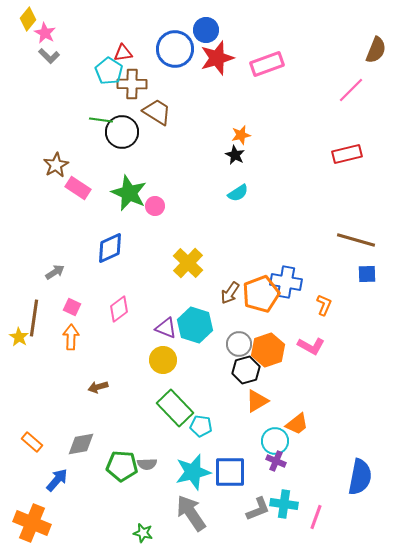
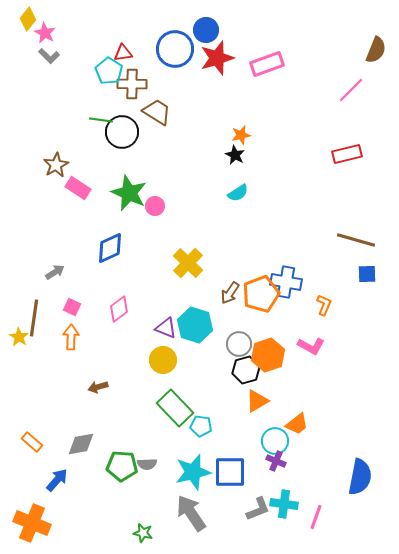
orange hexagon at (268, 350): moved 5 px down
